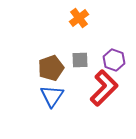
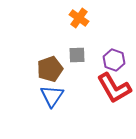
orange cross: rotated 18 degrees counterclockwise
gray square: moved 3 px left, 5 px up
brown pentagon: moved 1 px left, 1 px down
red L-shape: moved 10 px right; rotated 105 degrees clockwise
